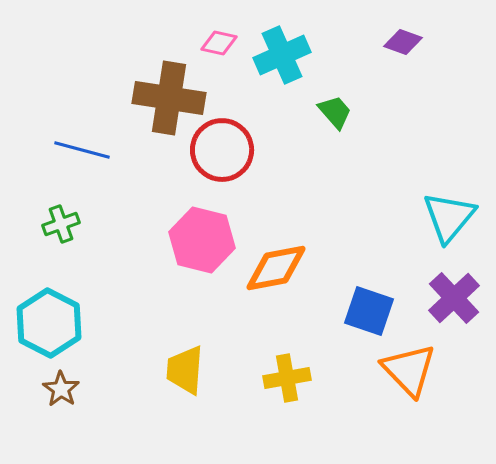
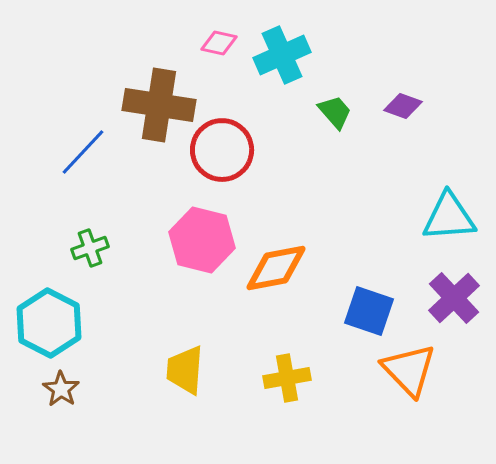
purple diamond: moved 64 px down
brown cross: moved 10 px left, 7 px down
blue line: moved 1 px right, 2 px down; rotated 62 degrees counterclockwise
cyan triangle: rotated 46 degrees clockwise
green cross: moved 29 px right, 24 px down
